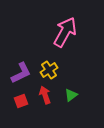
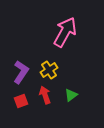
purple L-shape: moved 1 px up; rotated 30 degrees counterclockwise
